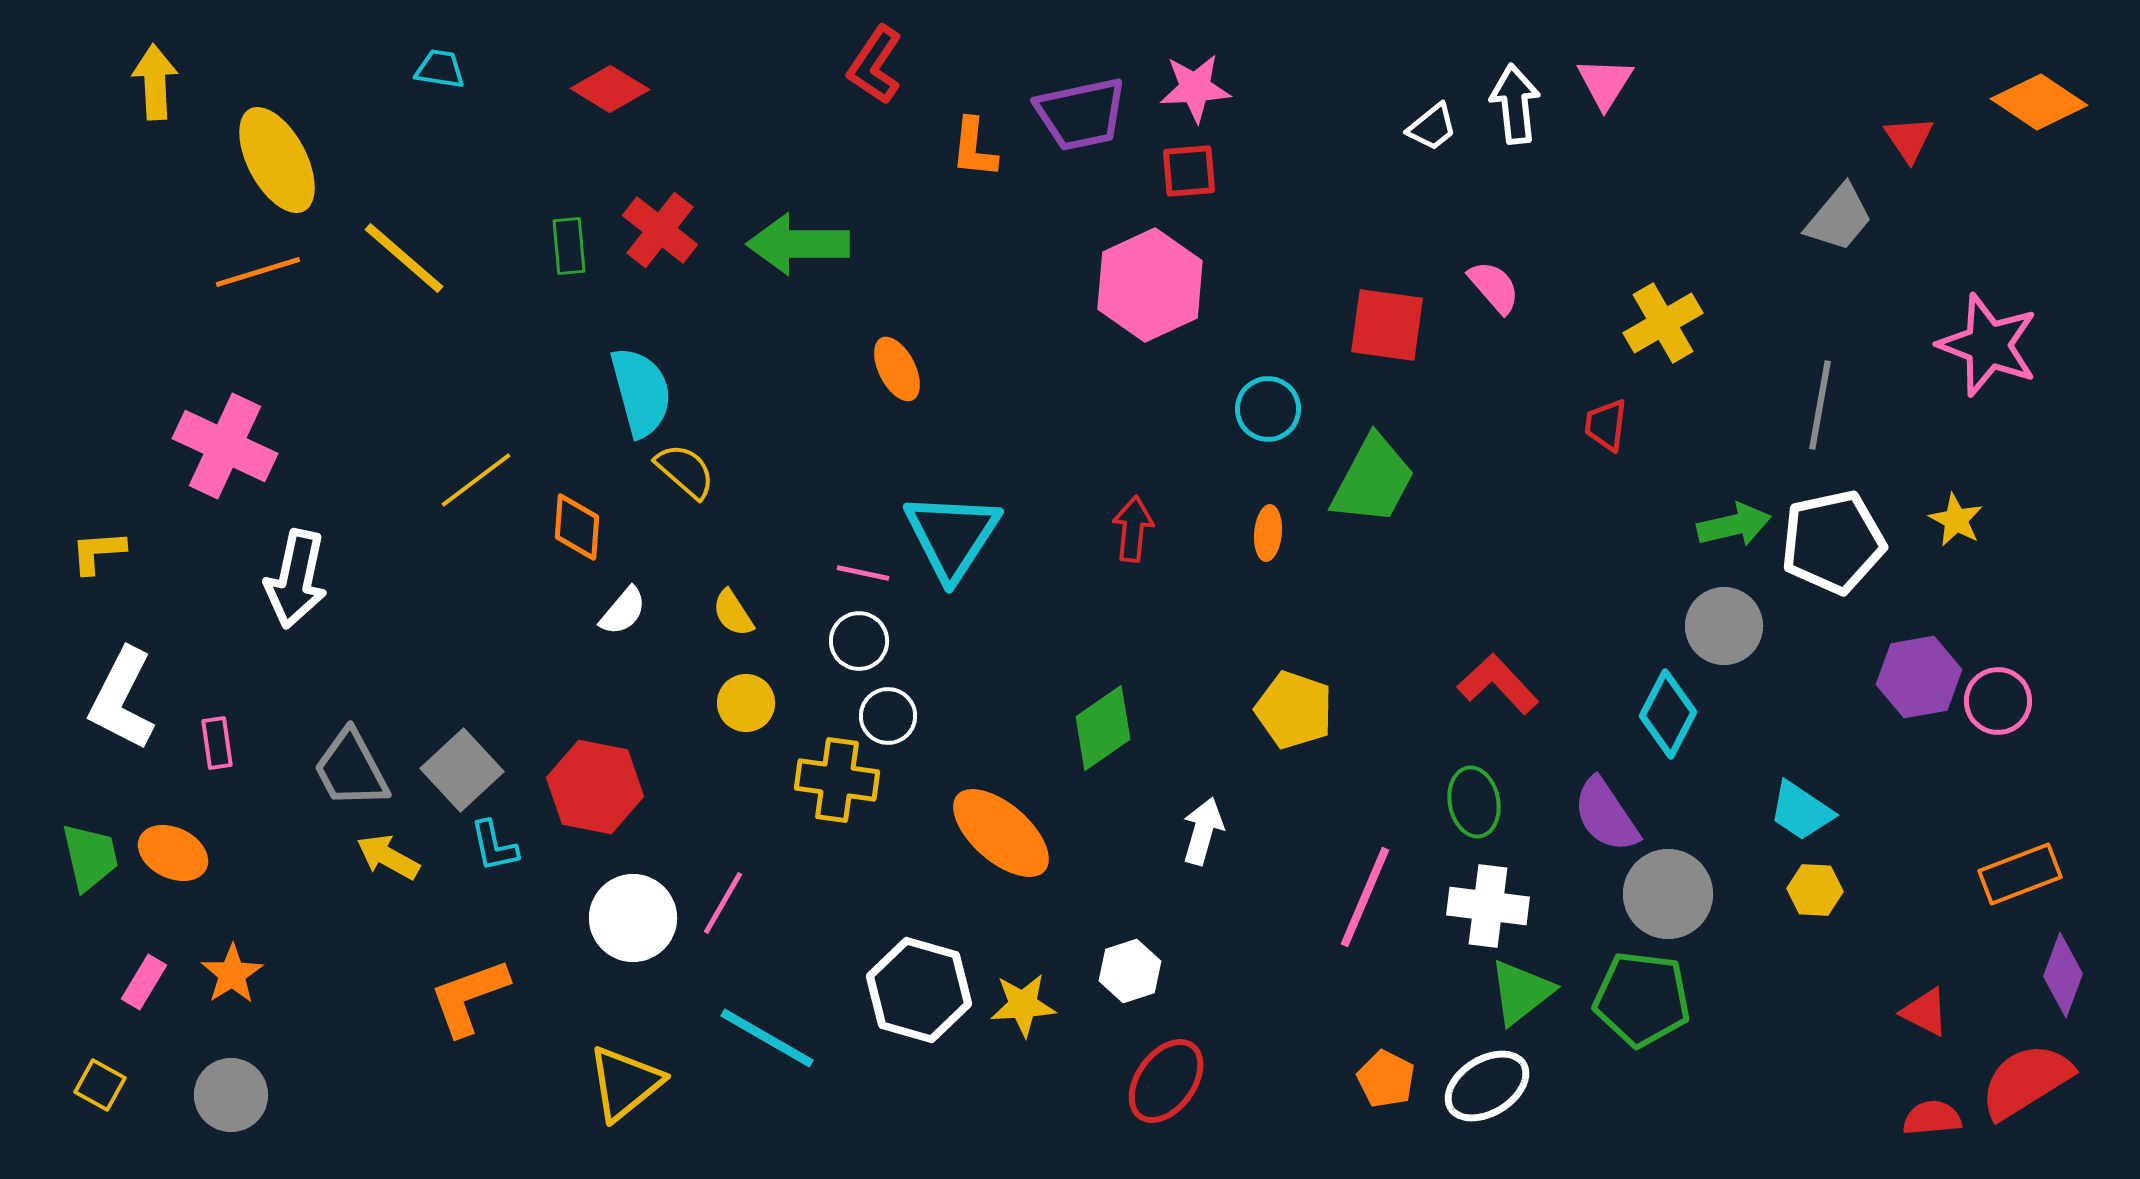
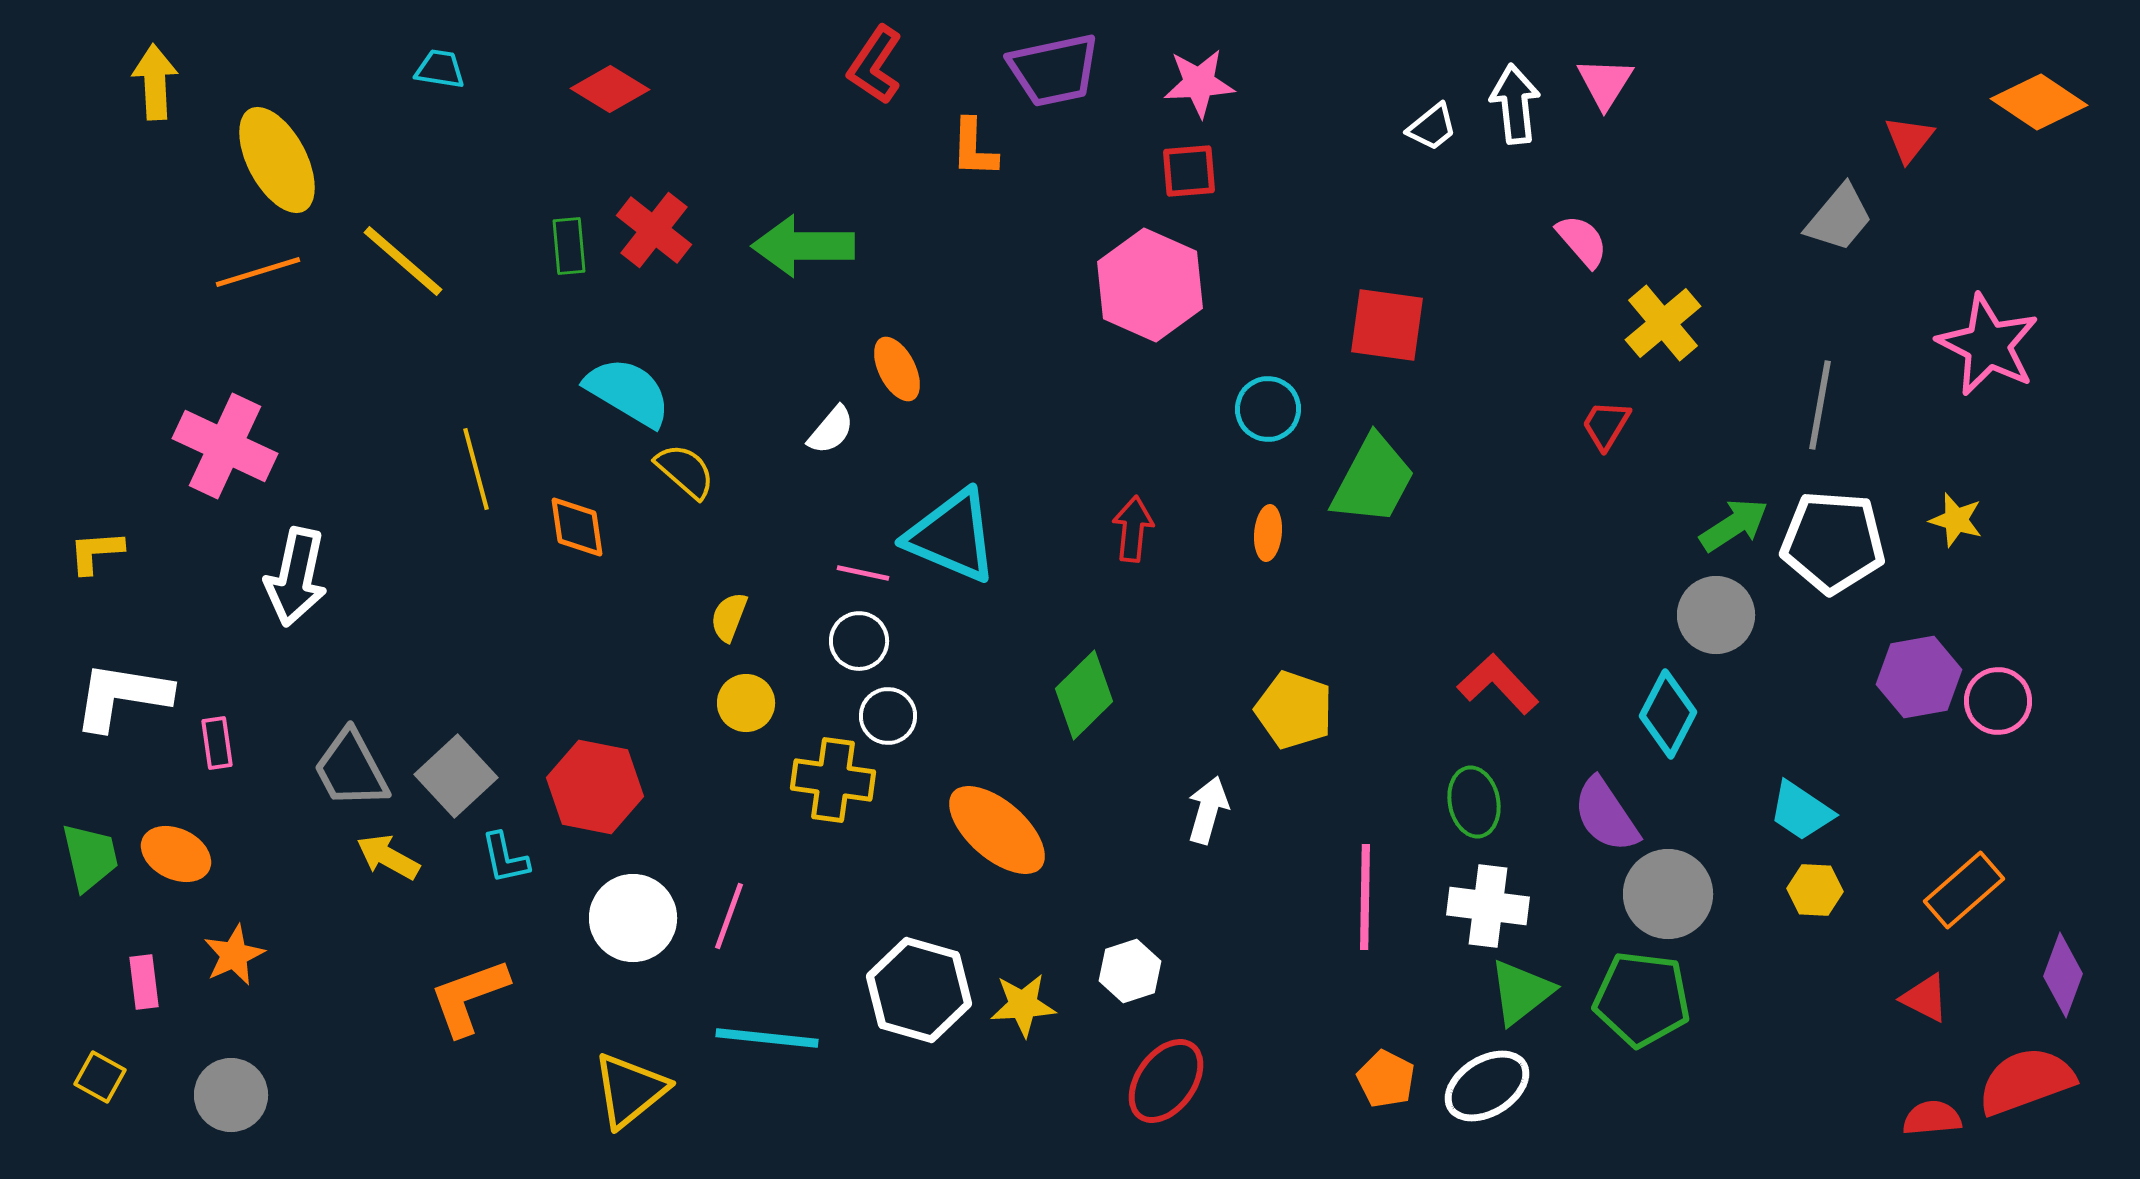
pink star at (1195, 88): moved 4 px right, 5 px up
purple trapezoid at (1081, 114): moved 27 px left, 44 px up
red triangle at (1909, 139): rotated 12 degrees clockwise
orange L-shape at (974, 148): rotated 4 degrees counterclockwise
red cross at (660, 230): moved 6 px left
green arrow at (798, 244): moved 5 px right, 2 px down
yellow line at (404, 258): moved 1 px left, 3 px down
pink hexagon at (1150, 285): rotated 11 degrees counterclockwise
pink semicircle at (1494, 287): moved 88 px right, 46 px up
yellow cross at (1663, 323): rotated 10 degrees counterclockwise
pink star at (1988, 345): rotated 6 degrees clockwise
cyan semicircle at (641, 392): moved 13 px left; rotated 44 degrees counterclockwise
red trapezoid at (1606, 425): rotated 24 degrees clockwise
yellow line at (476, 480): moved 11 px up; rotated 68 degrees counterclockwise
yellow star at (1956, 520): rotated 12 degrees counterclockwise
green arrow at (1734, 525): rotated 20 degrees counterclockwise
orange diamond at (577, 527): rotated 12 degrees counterclockwise
cyan triangle at (952, 536): rotated 40 degrees counterclockwise
white pentagon at (1833, 542): rotated 16 degrees clockwise
yellow L-shape at (98, 552): moved 2 px left
white arrow at (296, 579): moved 2 px up
white semicircle at (623, 611): moved 208 px right, 181 px up
yellow semicircle at (733, 613): moved 4 px left, 4 px down; rotated 54 degrees clockwise
gray circle at (1724, 626): moved 8 px left, 11 px up
white L-shape at (122, 699): moved 3 px up; rotated 72 degrees clockwise
green diamond at (1103, 728): moved 19 px left, 33 px up; rotated 10 degrees counterclockwise
gray square at (462, 770): moved 6 px left, 6 px down
yellow cross at (837, 780): moved 4 px left
white arrow at (1203, 831): moved 5 px right, 21 px up
orange ellipse at (1001, 833): moved 4 px left, 3 px up
cyan L-shape at (494, 846): moved 11 px right, 12 px down
orange ellipse at (173, 853): moved 3 px right, 1 px down
orange rectangle at (2020, 874): moved 56 px left, 16 px down; rotated 20 degrees counterclockwise
pink line at (1365, 897): rotated 22 degrees counterclockwise
pink line at (723, 903): moved 6 px right, 13 px down; rotated 10 degrees counterclockwise
orange star at (232, 974): moved 2 px right, 19 px up; rotated 8 degrees clockwise
pink rectangle at (144, 982): rotated 38 degrees counterclockwise
red triangle at (1925, 1012): moved 14 px up
cyan line at (767, 1038): rotated 24 degrees counterclockwise
red semicircle at (2026, 1081): rotated 12 degrees clockwise
yellow triangle at (625, 1083): moved 5 px right, 7 px down
yellow square at (100, 1085): moved 8 px up
